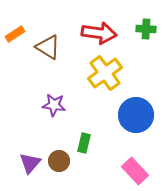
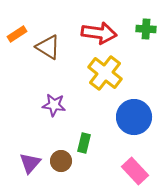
orange rectangle: moved 2 px right
yellow cross: rotated 16 degrees counterclockwise
blue circle: moved 2 px left, 2 px down
brown circle: moved 2 px right
